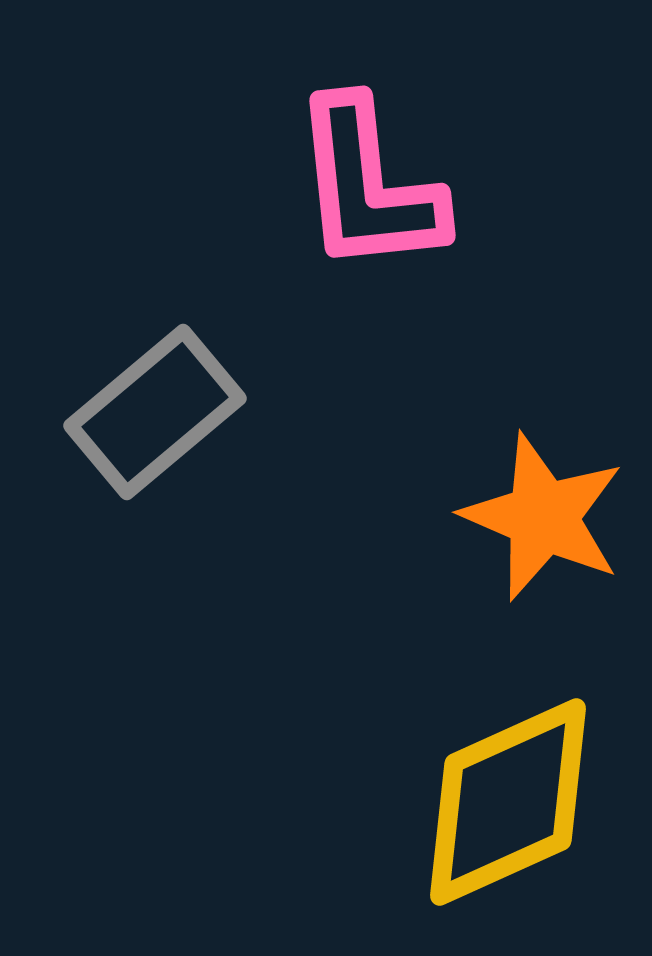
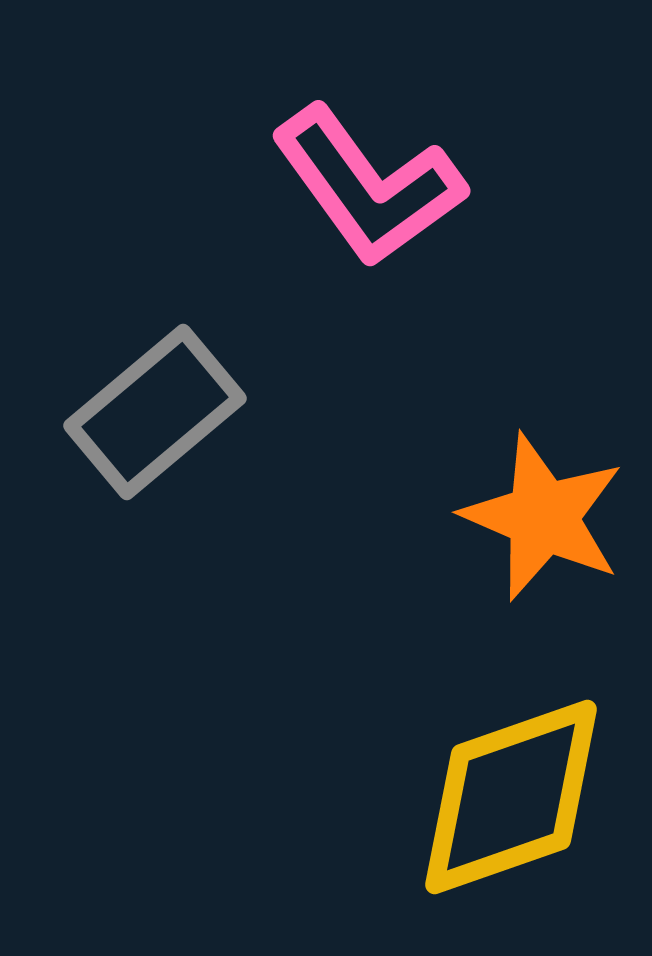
pink L-shape: rotated 30 degrees counterclockwise
yellow diamond: moved 3 px right, 5 px up; rotated 5 degrees clockwise
